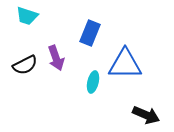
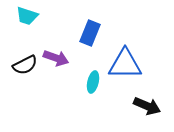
purple arrow: rotated 50 degrees counterclockwise
black arrow: moved 1 px right, 9 px up
